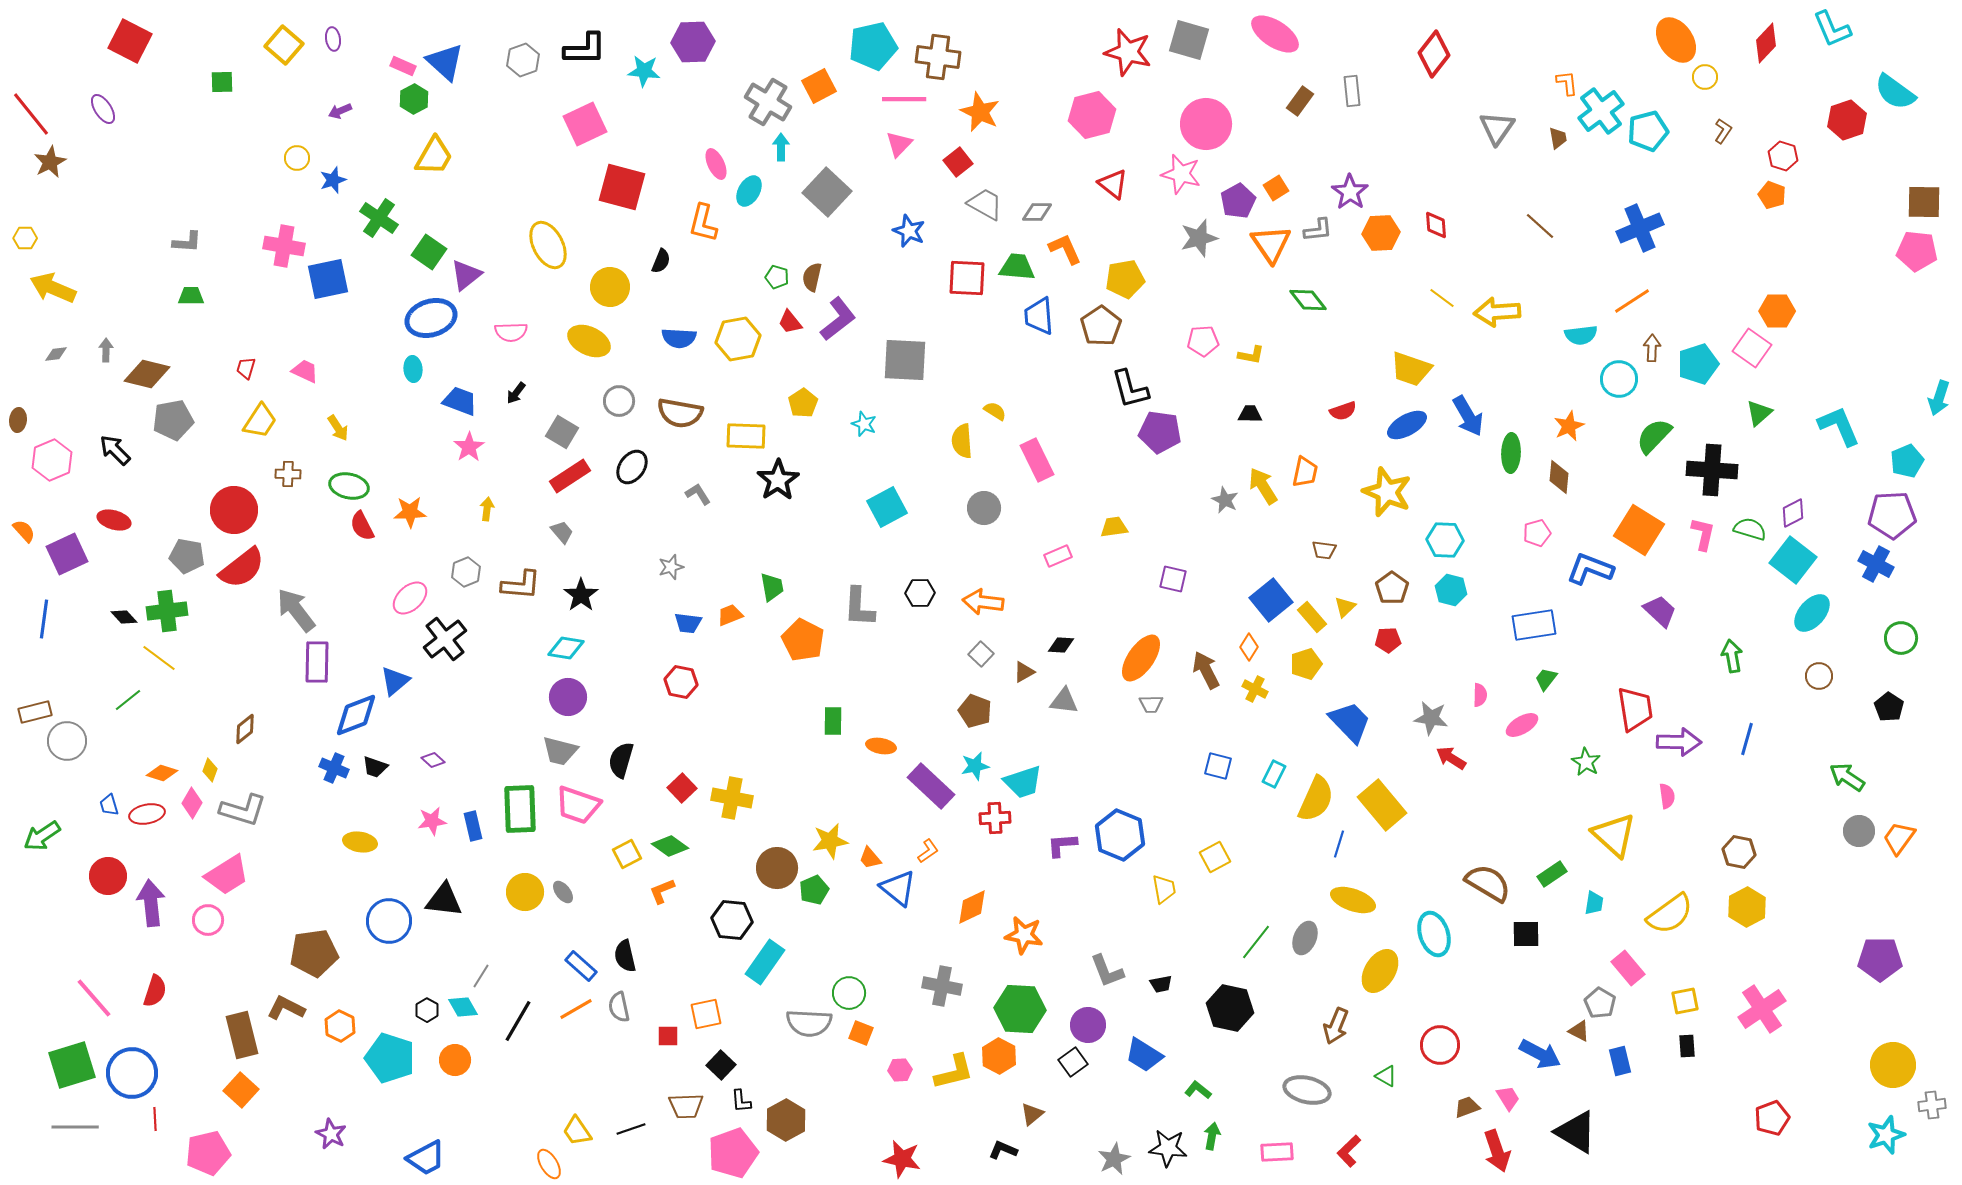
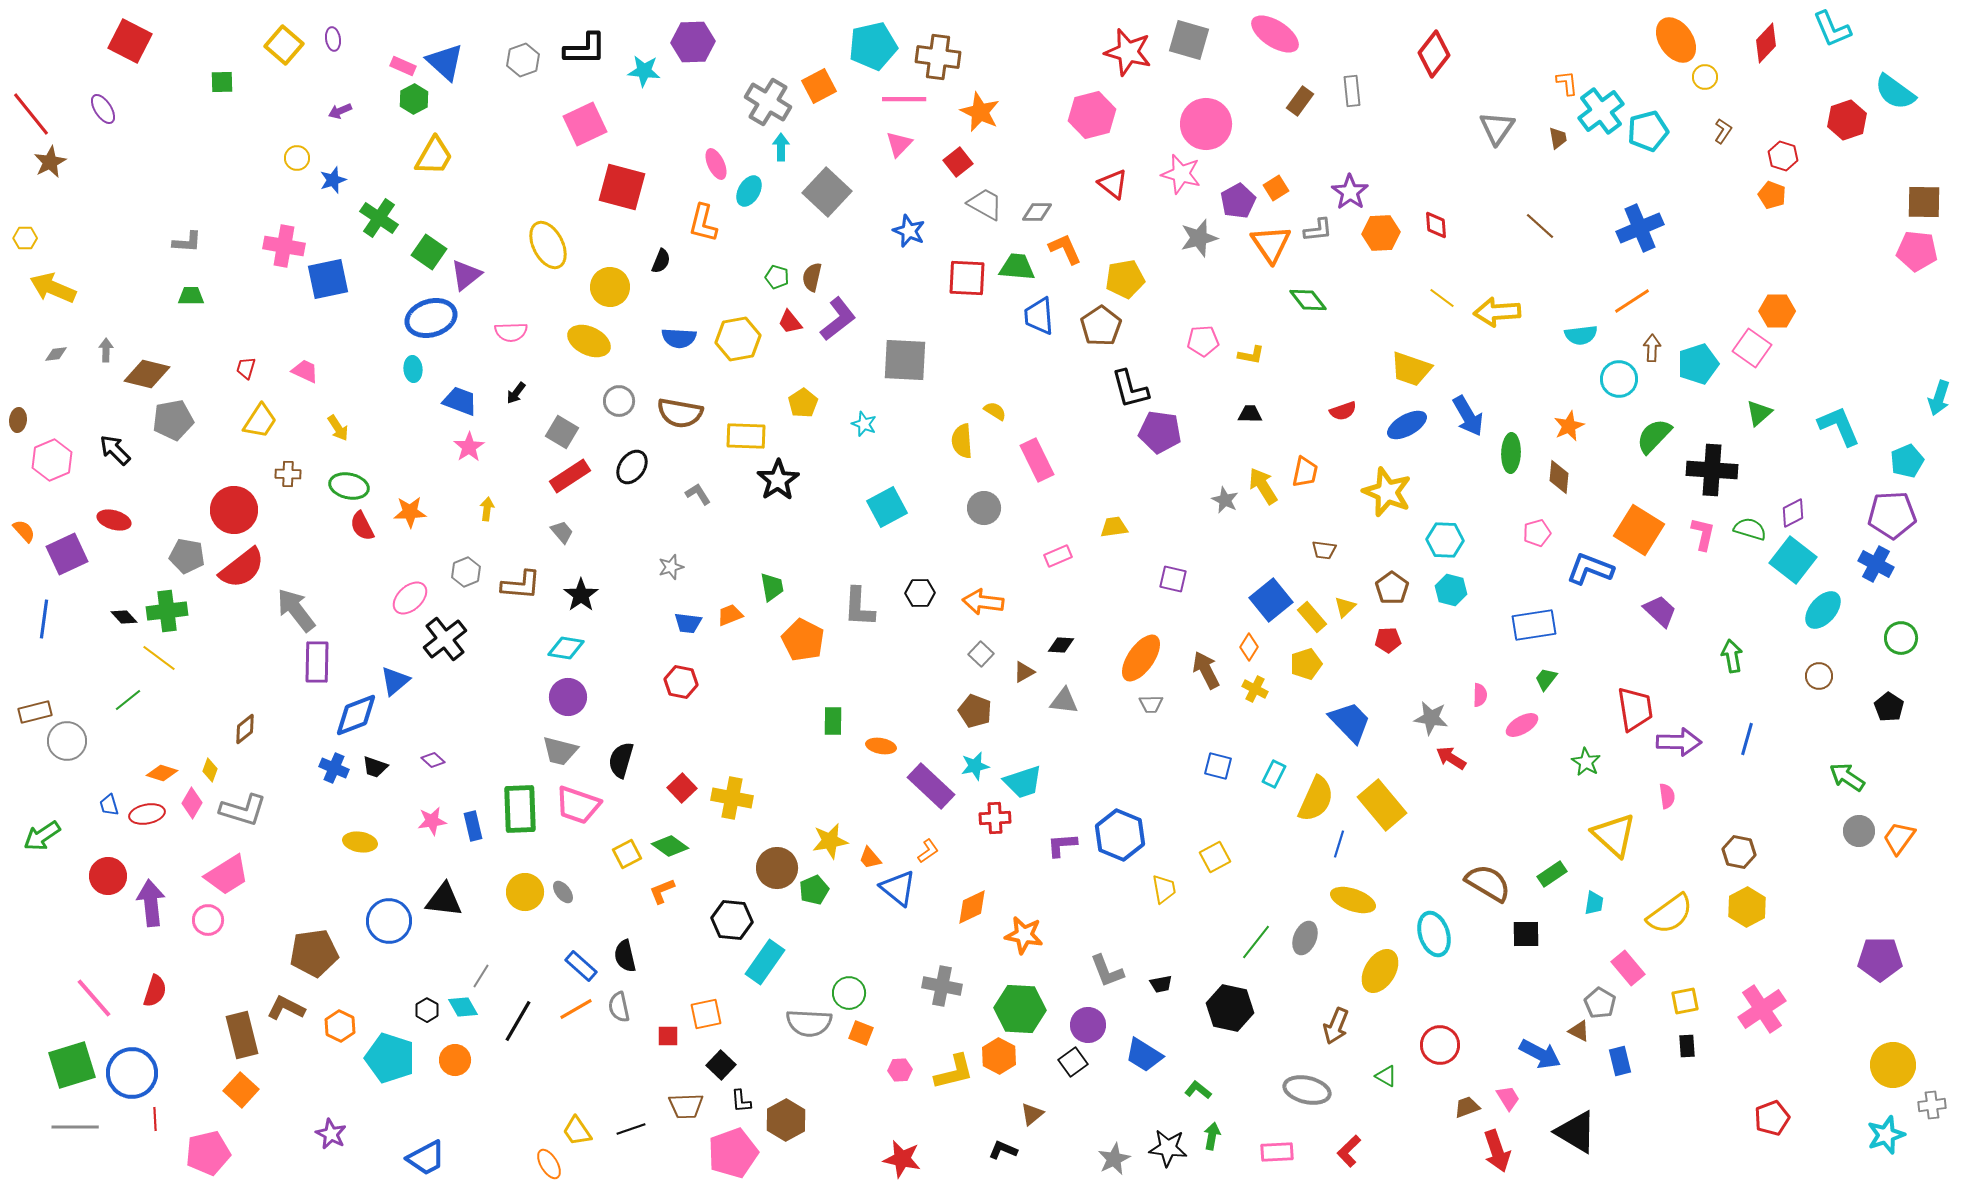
cyan ellipse at (1812, 613): moved 11 px right, 3 px up
